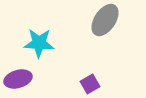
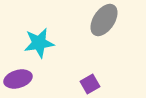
gray ellipse: moved 1 px left
cyan star: rotated 12 degrees counterclockwise
